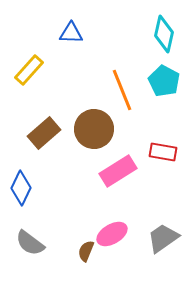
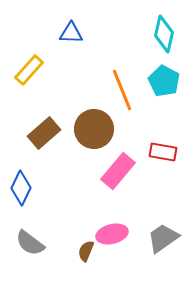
pink rectangle: rotated 18 degrees counterclockwise
pink ellipse: rotated 16 degrees clockwise
